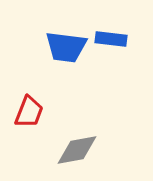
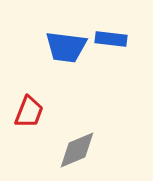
gray diamond: rotated 12 degrees counterclockwise
